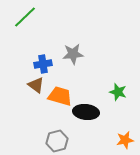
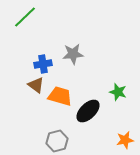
black ellipse: moved 2 px right, 1 px up; rotated 50 degrees counterclockwise
